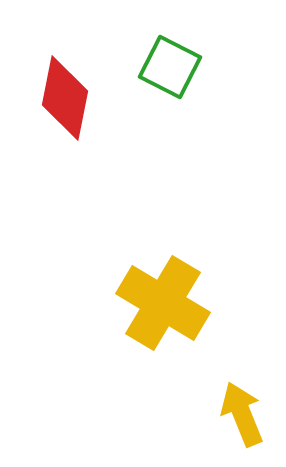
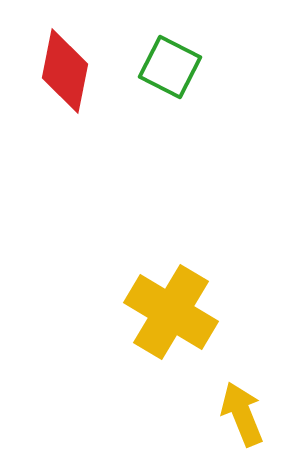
red diamond: moved 27 px up
yellow cross: moved 8 px right, 9 px down
